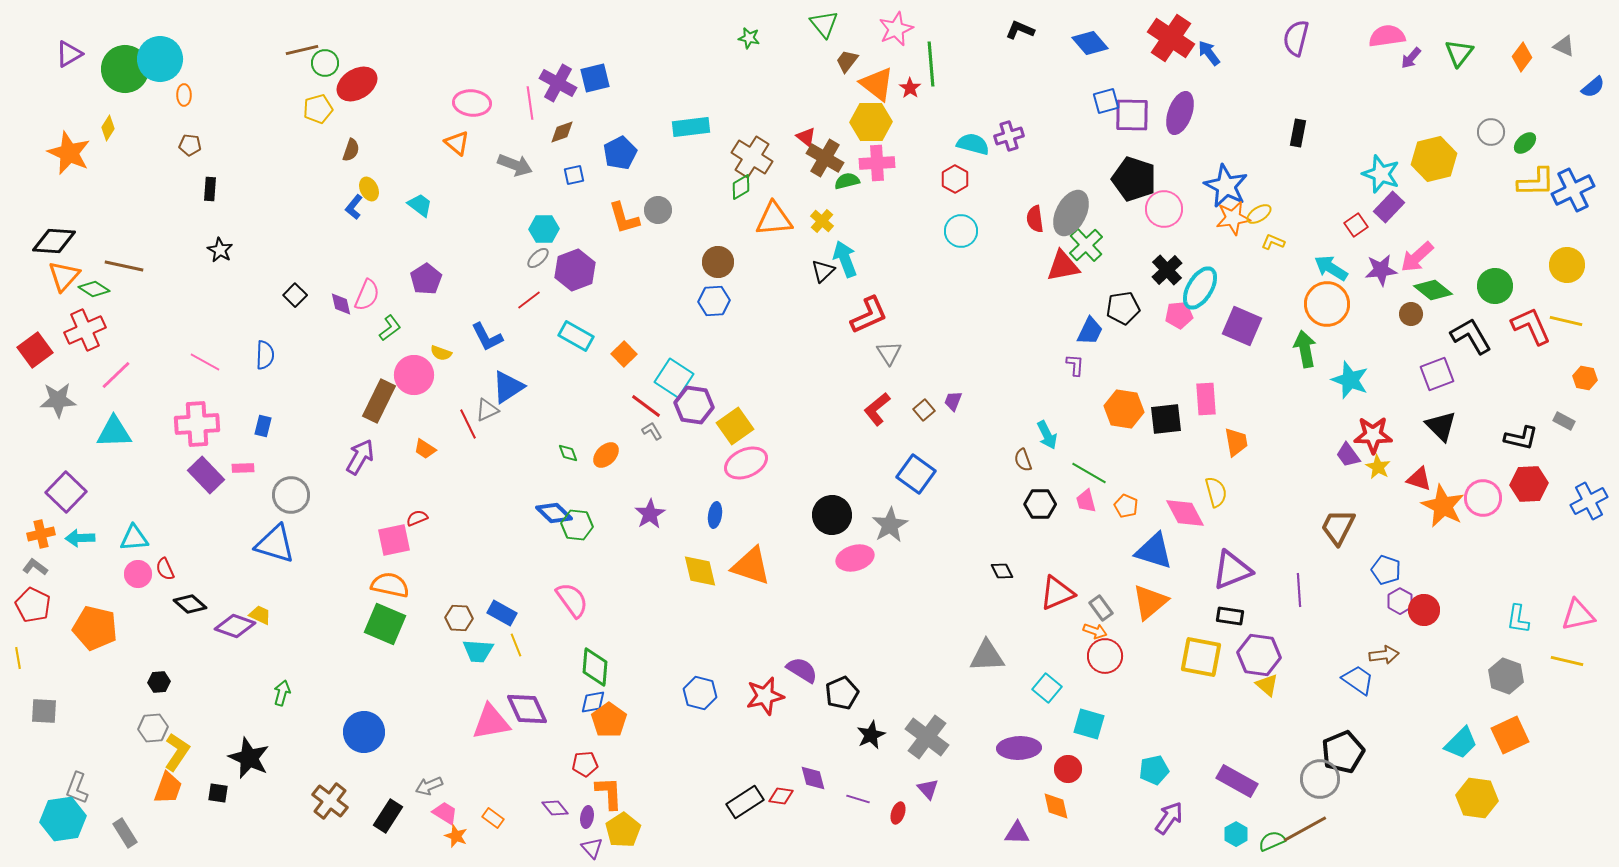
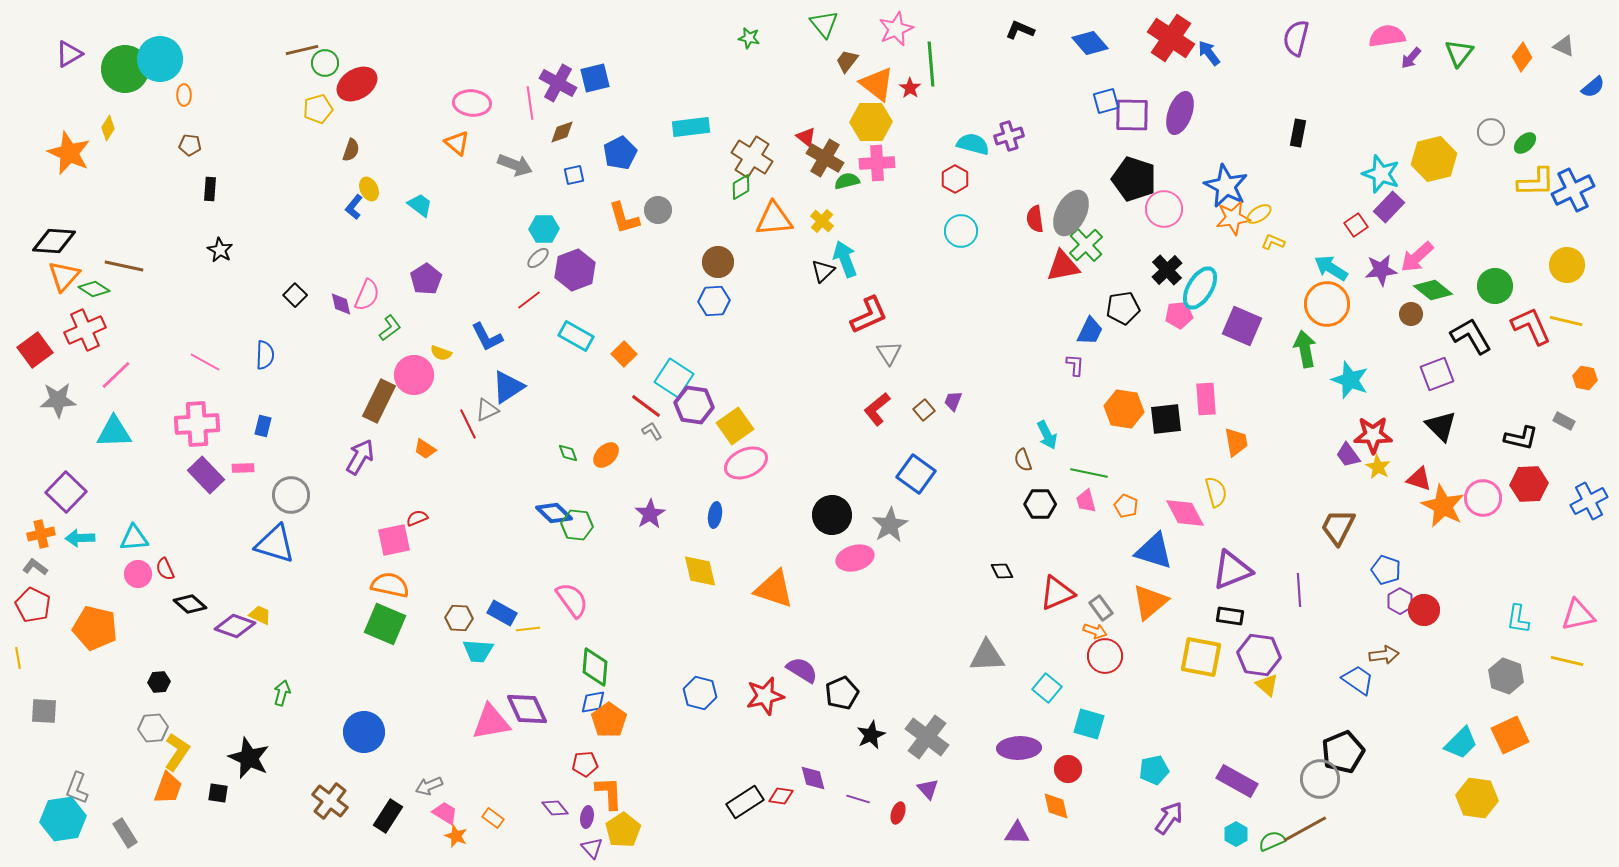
green line at (1089, 473): rotated 18 degrees counterclockwise
orange triangle at (751, 566): moved 23 px right, 23 px down
yellow line at (516, 645): moved 12 px right, 16 px up; rotated 75 degrees counterclockwise
